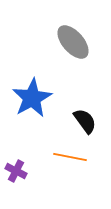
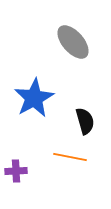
blue star: moved 2 px right
black semicircle: rotated 20 degrees clockwise
purple cross: rotated 30 degrees counterclockwise
